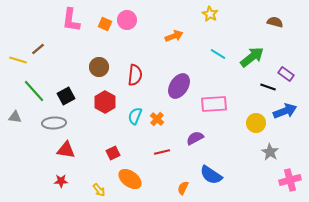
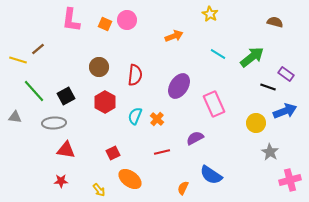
pink rectangle: rotated 70 degrees clockwise
